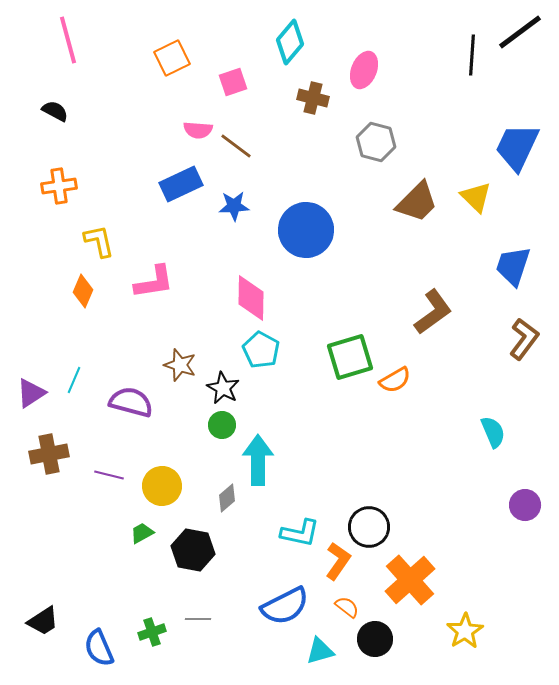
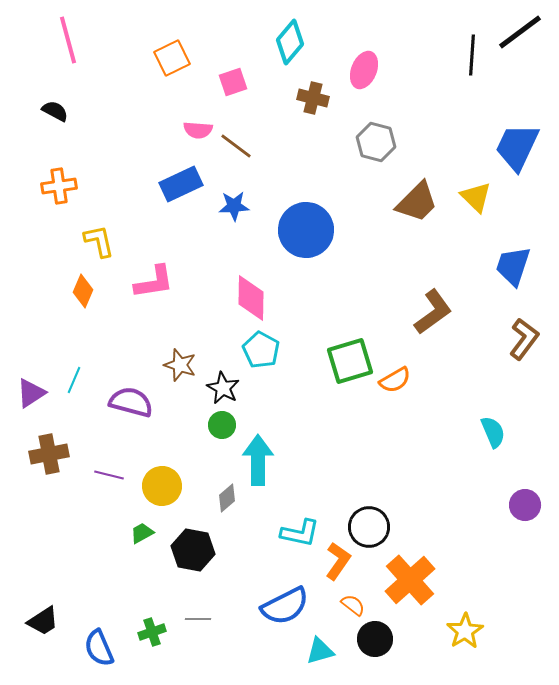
green square at (350, 357): moved 4 px down
orange semicircle at (347, 607): moved 6 px right, 2 px up
